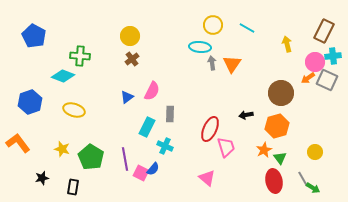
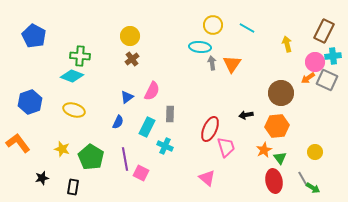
cyan diamond at (63, 76): moved 9 px right
orange hexagon at (277, 126): rotated 10 degrees clockwise
blue semicircle at (153, 169): moved 35 px left, 47 px up; rotated 16 degrees counterclockwise
